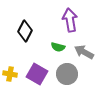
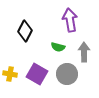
gray arrow: rotated 60 degrees clockwise
